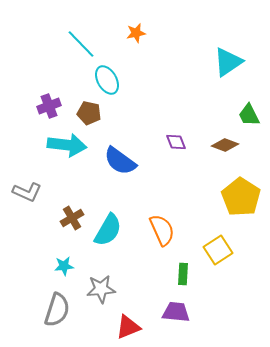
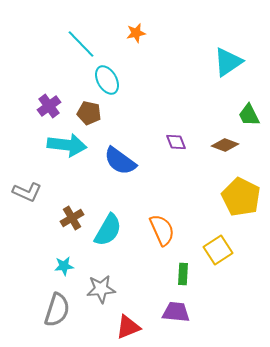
purple cross: rotated 15 degrees counterclockwise
yellow pentagon: rotated 6 degrees counterclockwise
